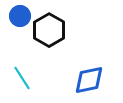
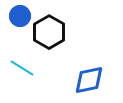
black hexagon: moved 2 px down
cyan line: moved 10 px up; rotated 25 degrees counterclockwise
